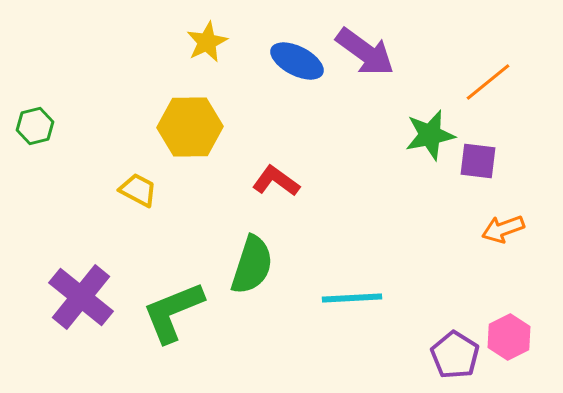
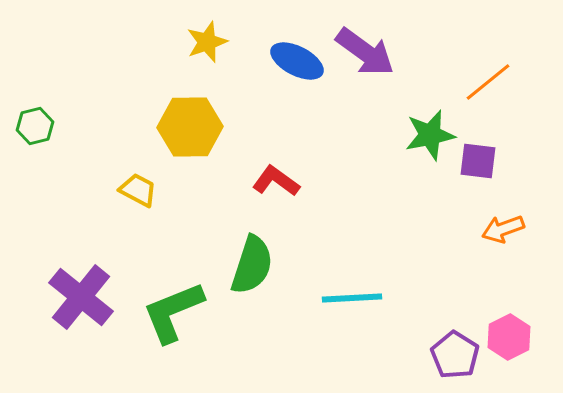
yellow star: rotated 6 degrees clockwise
